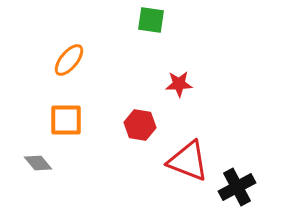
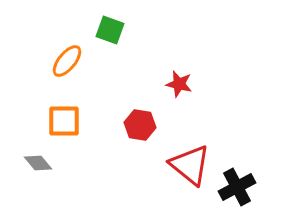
green square: moved 41 px left, 10 px down; rotated 12 degrees clockwise
orange ellipse: moved 2 px left, 1 px down
red star: rotated 16 degrees clockwise
orange square: moved 2 px left, 1 px down
red triangle: moved 2 px right, 4 px down; rotated 18 degrees clockwise
